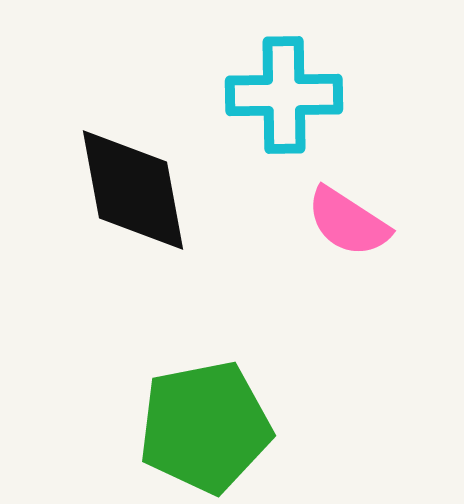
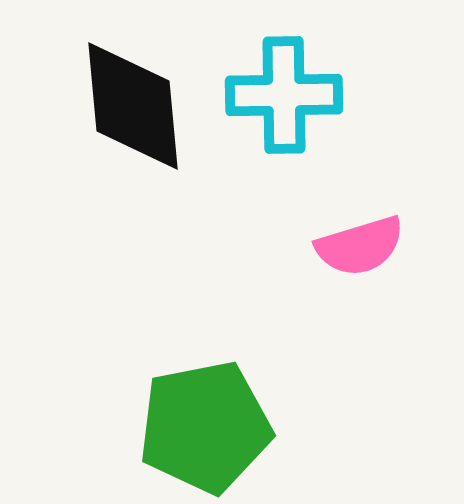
black diamond: moved 84 px up; rotated 5 degrees clockwise
pink semicircle: moved 12 px right, 24 px down; rotated 50 degrees counterclockwise
